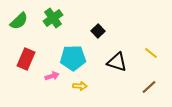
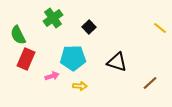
green semicircle: moved 1 px left, 14 px down; rotated 108 degrees clockwise
black square: moved 9 px left, 4 px up
yellow line: moved 9 px right, 25 px up
brown line: moved 1 px right, 4 px up
